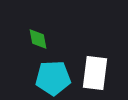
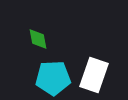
white rectangle: moved 1 px left, 2 px down; rotated 12 degrees clockwise
